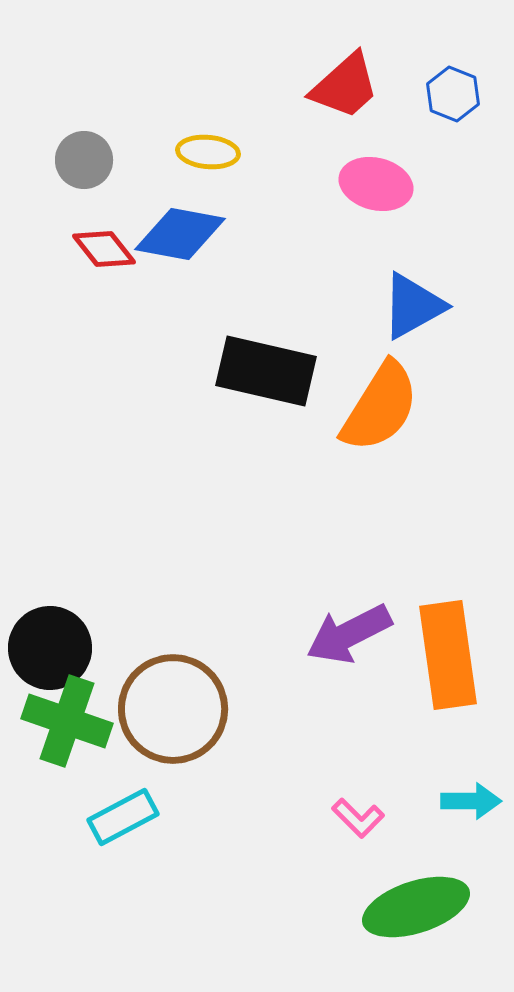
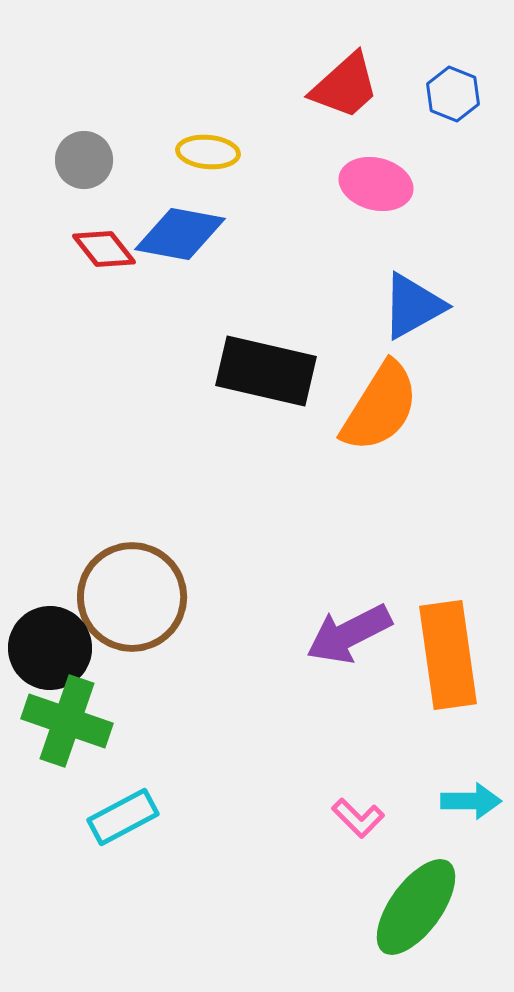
brown circle: moved 41 px left, 112 px up
green ellipse: rotated 36 degrees counterclockwise
